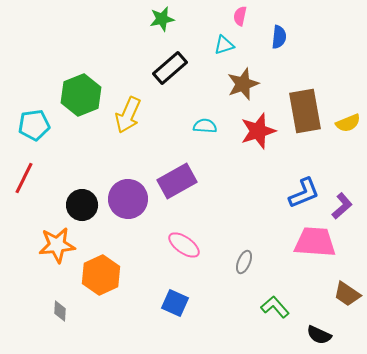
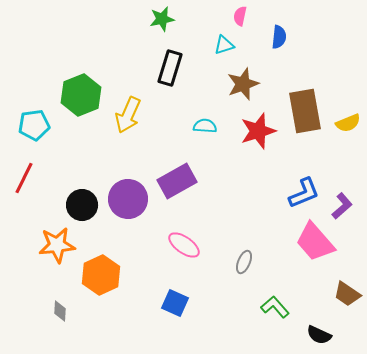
black rectangle: rotated 32 degrees counterclockwise
pink trapezoid: rotated 135 degrees counterclockwise
